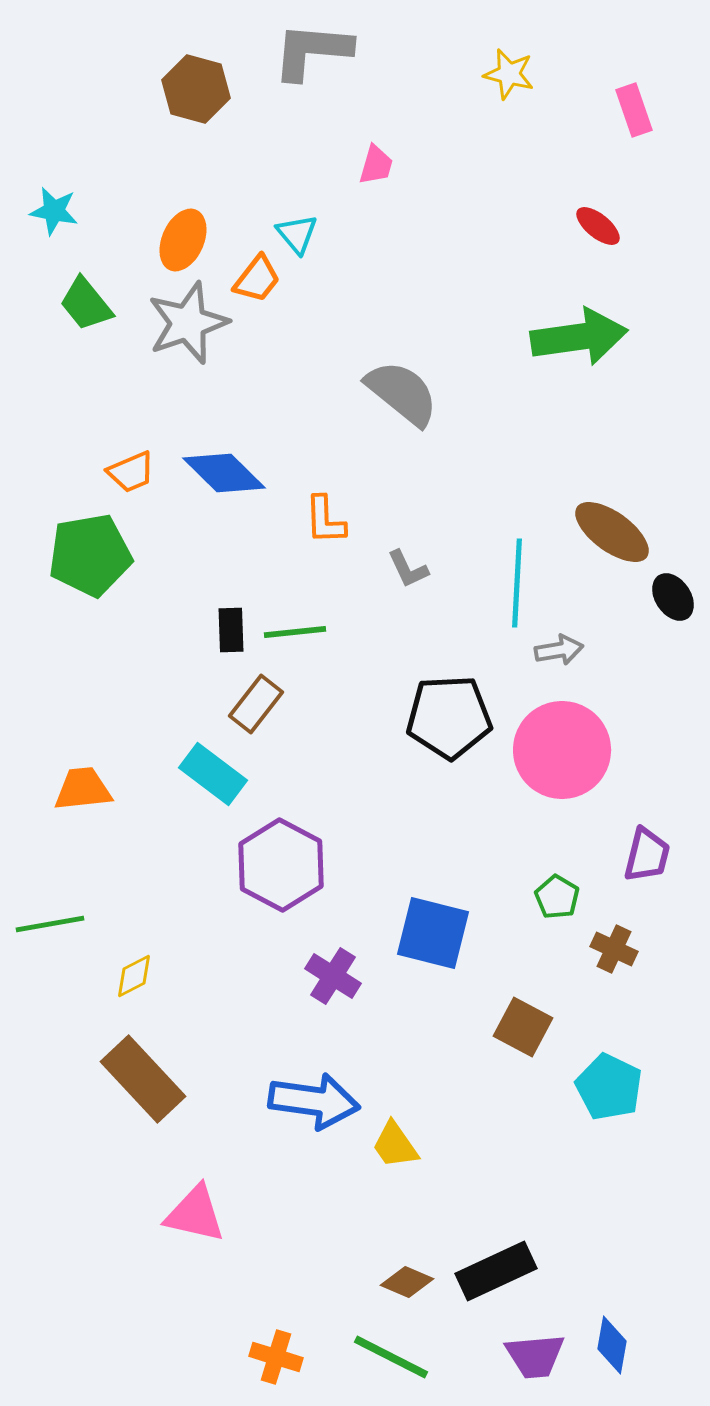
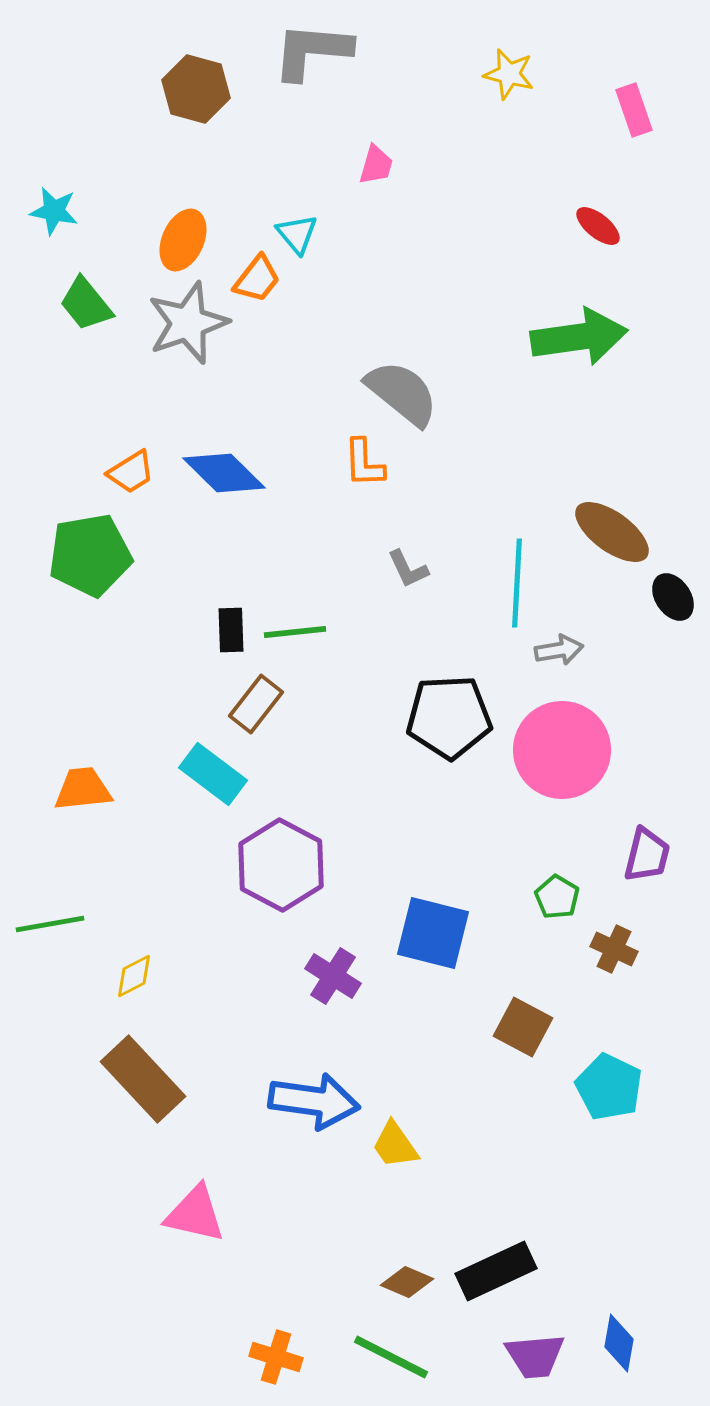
orange trapezoid at (131, 472): rotated 9 degrees counterclockwise
orange L-shape at (325, 520): moved 39 px right, 57 px up
blue diamond at (612, 1345): moved 7 px right, 2 px up
